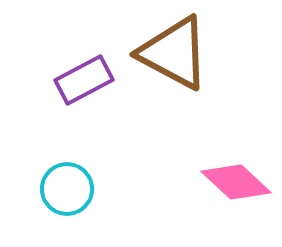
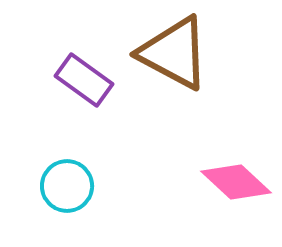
purple rectangle: rotated 64 degrees clockwise
cyan circle: moved 3 px up
